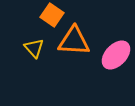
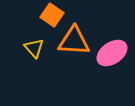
pink ellipse: moved 4 px left, 2 px up; rotated 12 degrees clockwise
